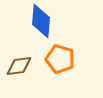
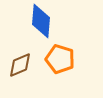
brown diamond: moved 1 px right, 1 px up; rotated 16 degrees counterclockwise
